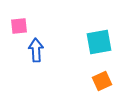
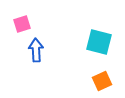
pink square: moved 3 px right, 2 px up; rotated 12 degrees counterclockwise
cyan square: rotated 24 degrees clockwise
